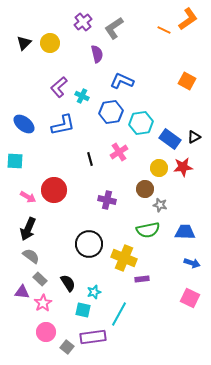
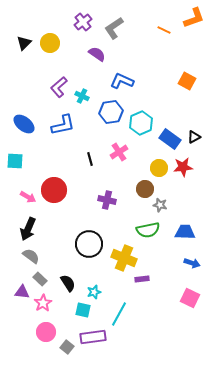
orange L-shape at (188, 19): moved 6 px right, 1 px up; rotated 15 degrees clockwise
purple semicircle at (97, 54): rotated 42 degrees counterclockwise
cyan hexagon at (141, 123): rotated 15 degrees counterclockwise
